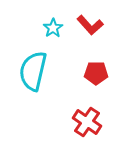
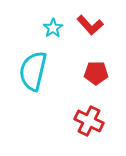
red cross: moved 2 px right, 1 px up; rotated 8 degrees counterclockwise
